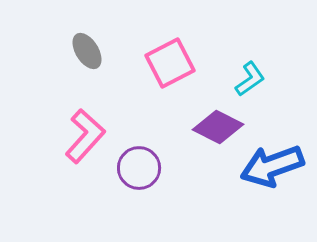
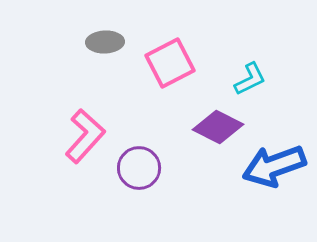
gray ellipse: moved 18 px right, 9 px up; rotated 60 degrees counterclockwise
cyan L-shape: rotated 9 degrees clockwise
blue arrow: moved 2 px right
